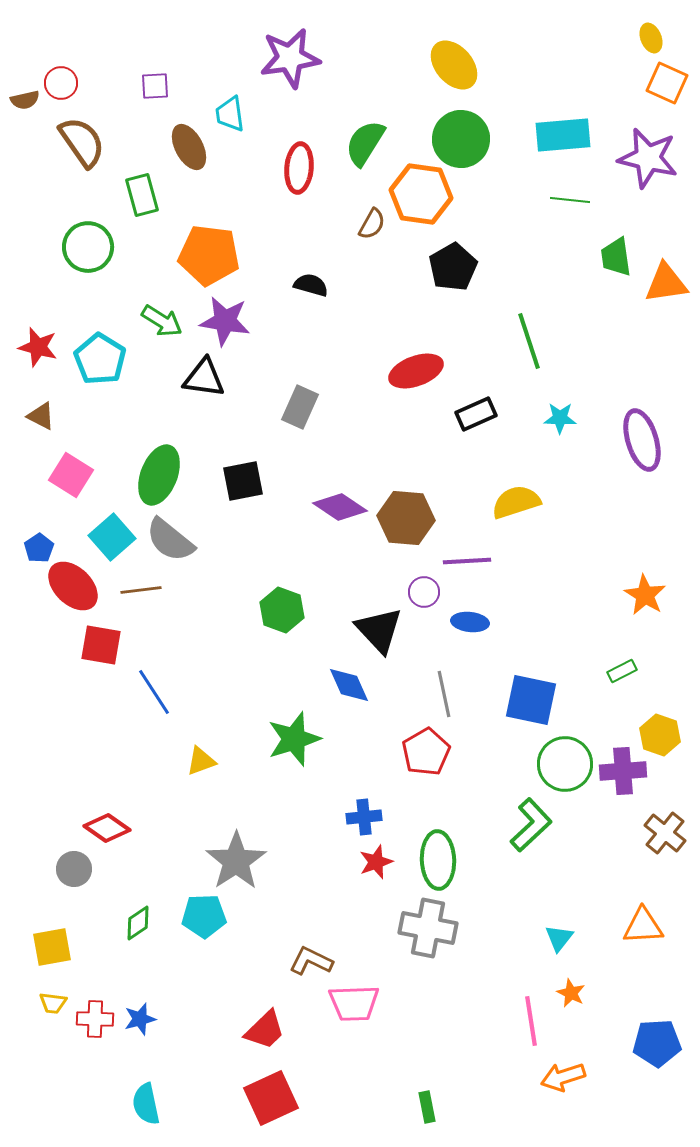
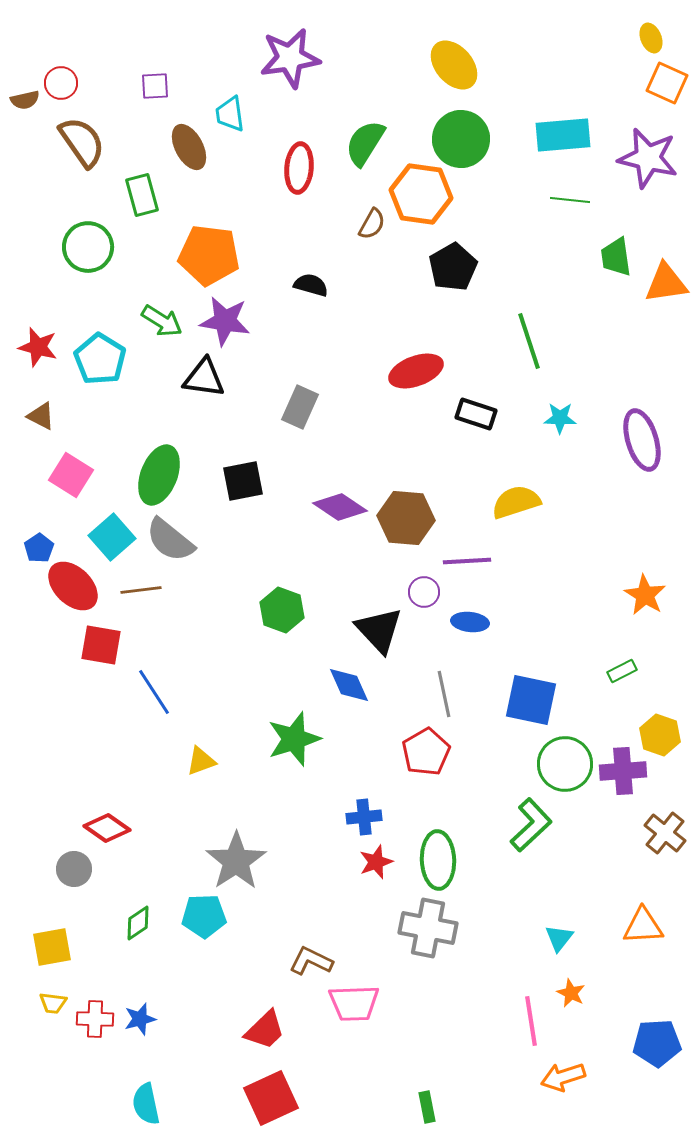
black rectangle at (476, 414): rotated 42 degrees clockwise
